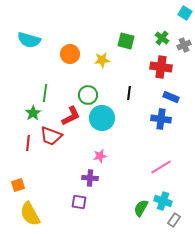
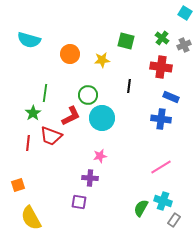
black line: moved 7 px up
yellow semicircle: moved 1 px right, 4 px down
